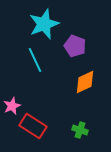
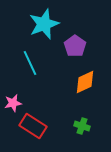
purple pentagon: rotated 15 degrees clockwise
cyan line: moved 5 px left, 3 px down
pink star: moved 1 px right, 3 px up; rotated 12 degrees clockwise
green cross: moved 2 px right, 4 px up
